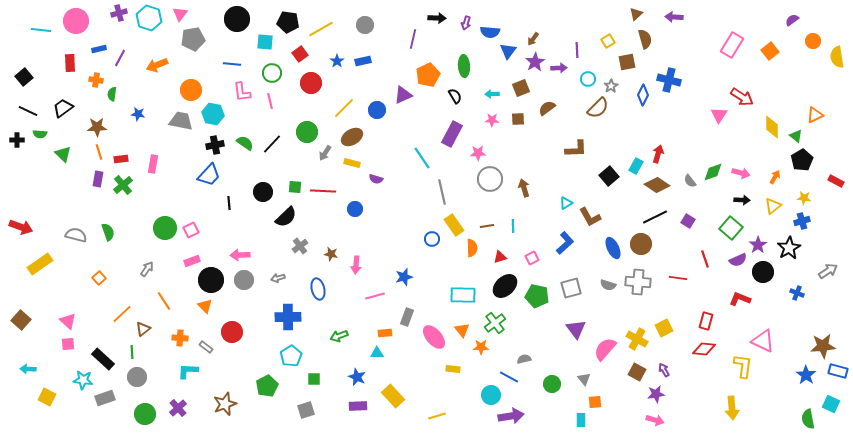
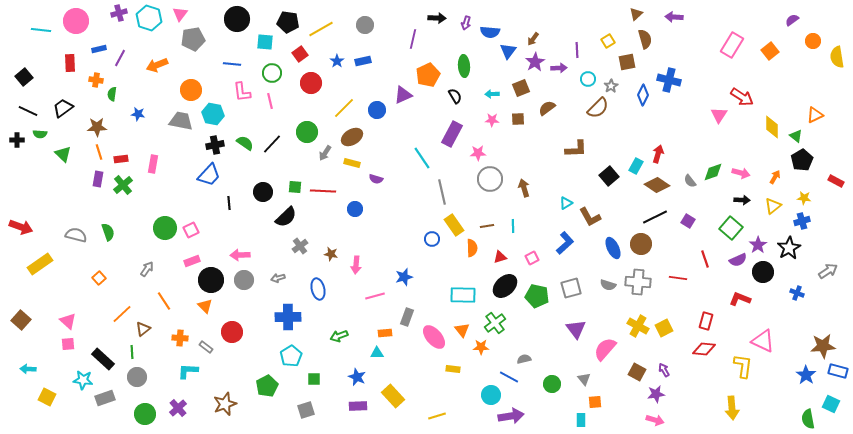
yellow cross at (637, 339): moved 1 px right, 13 px up
